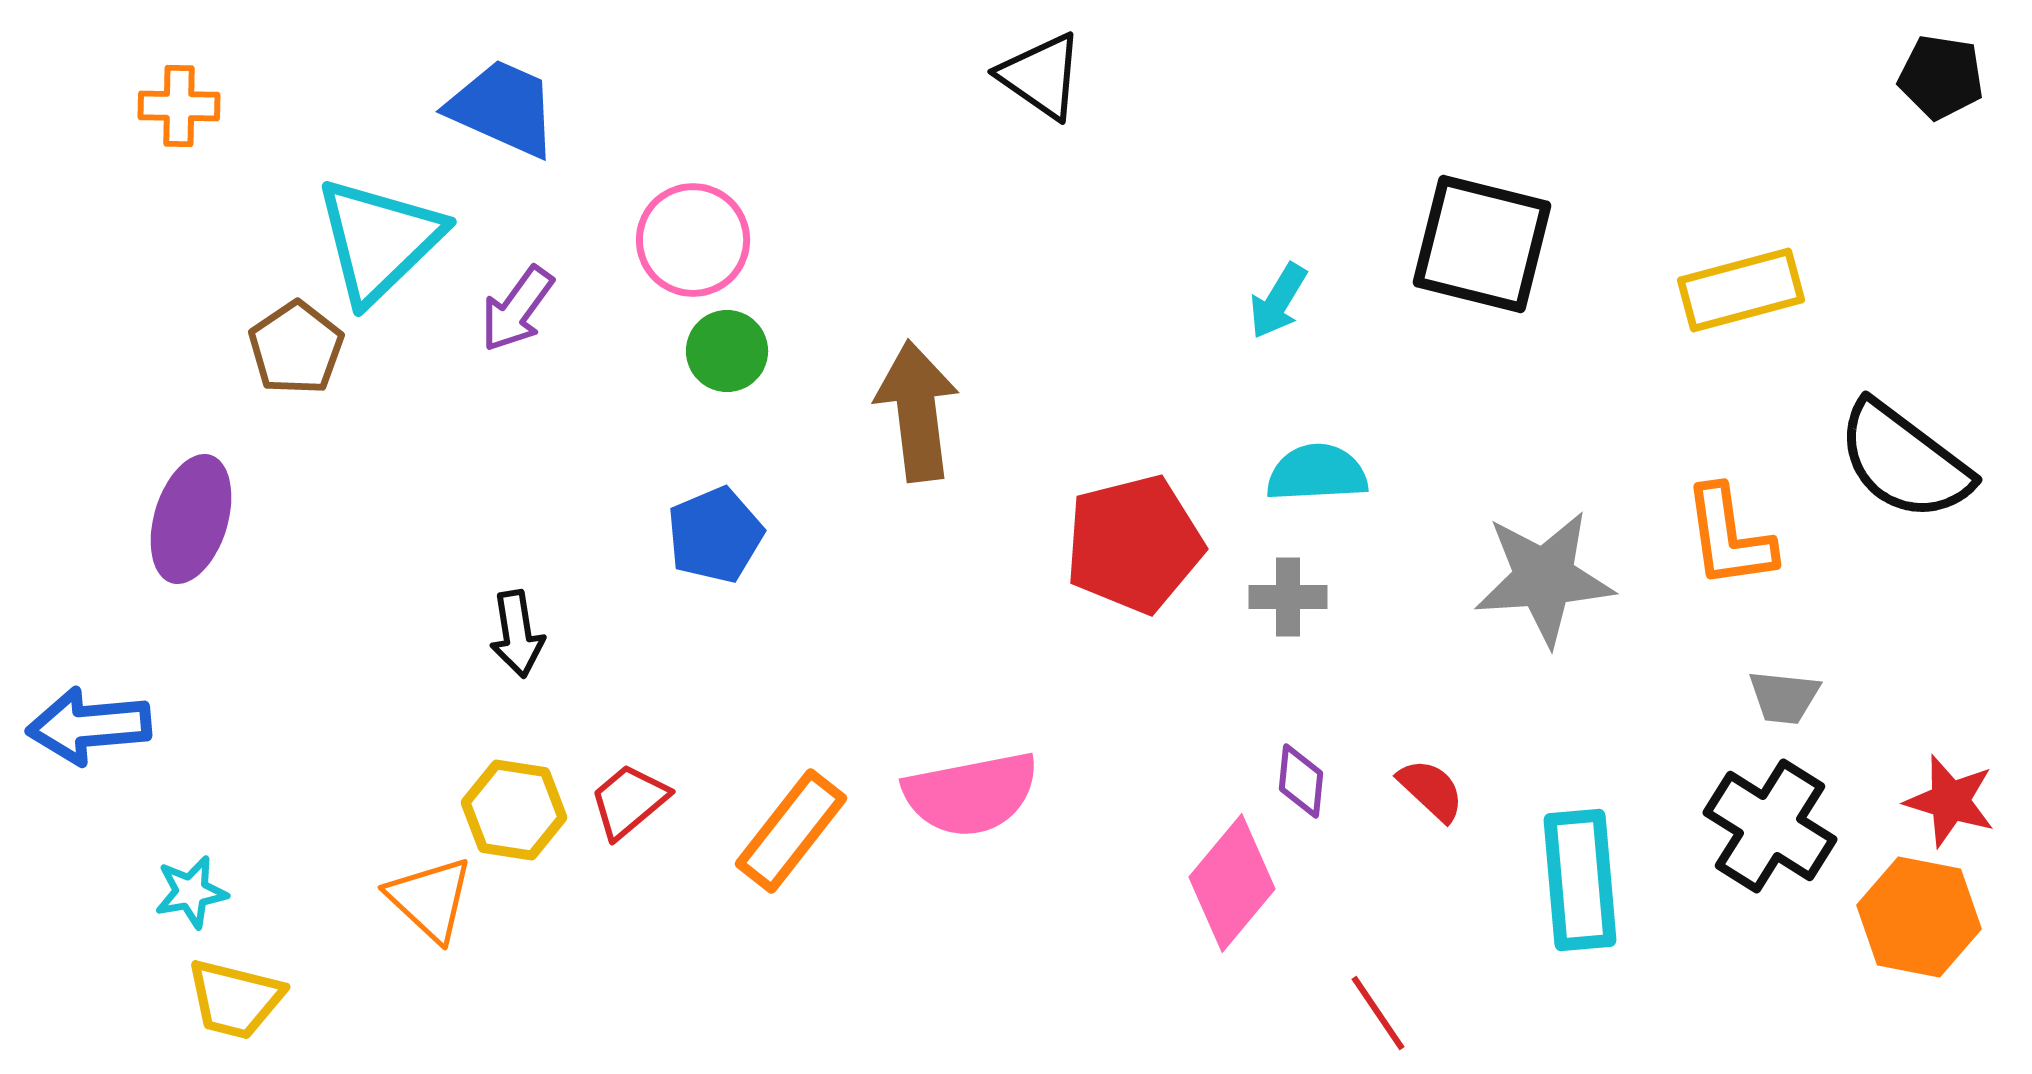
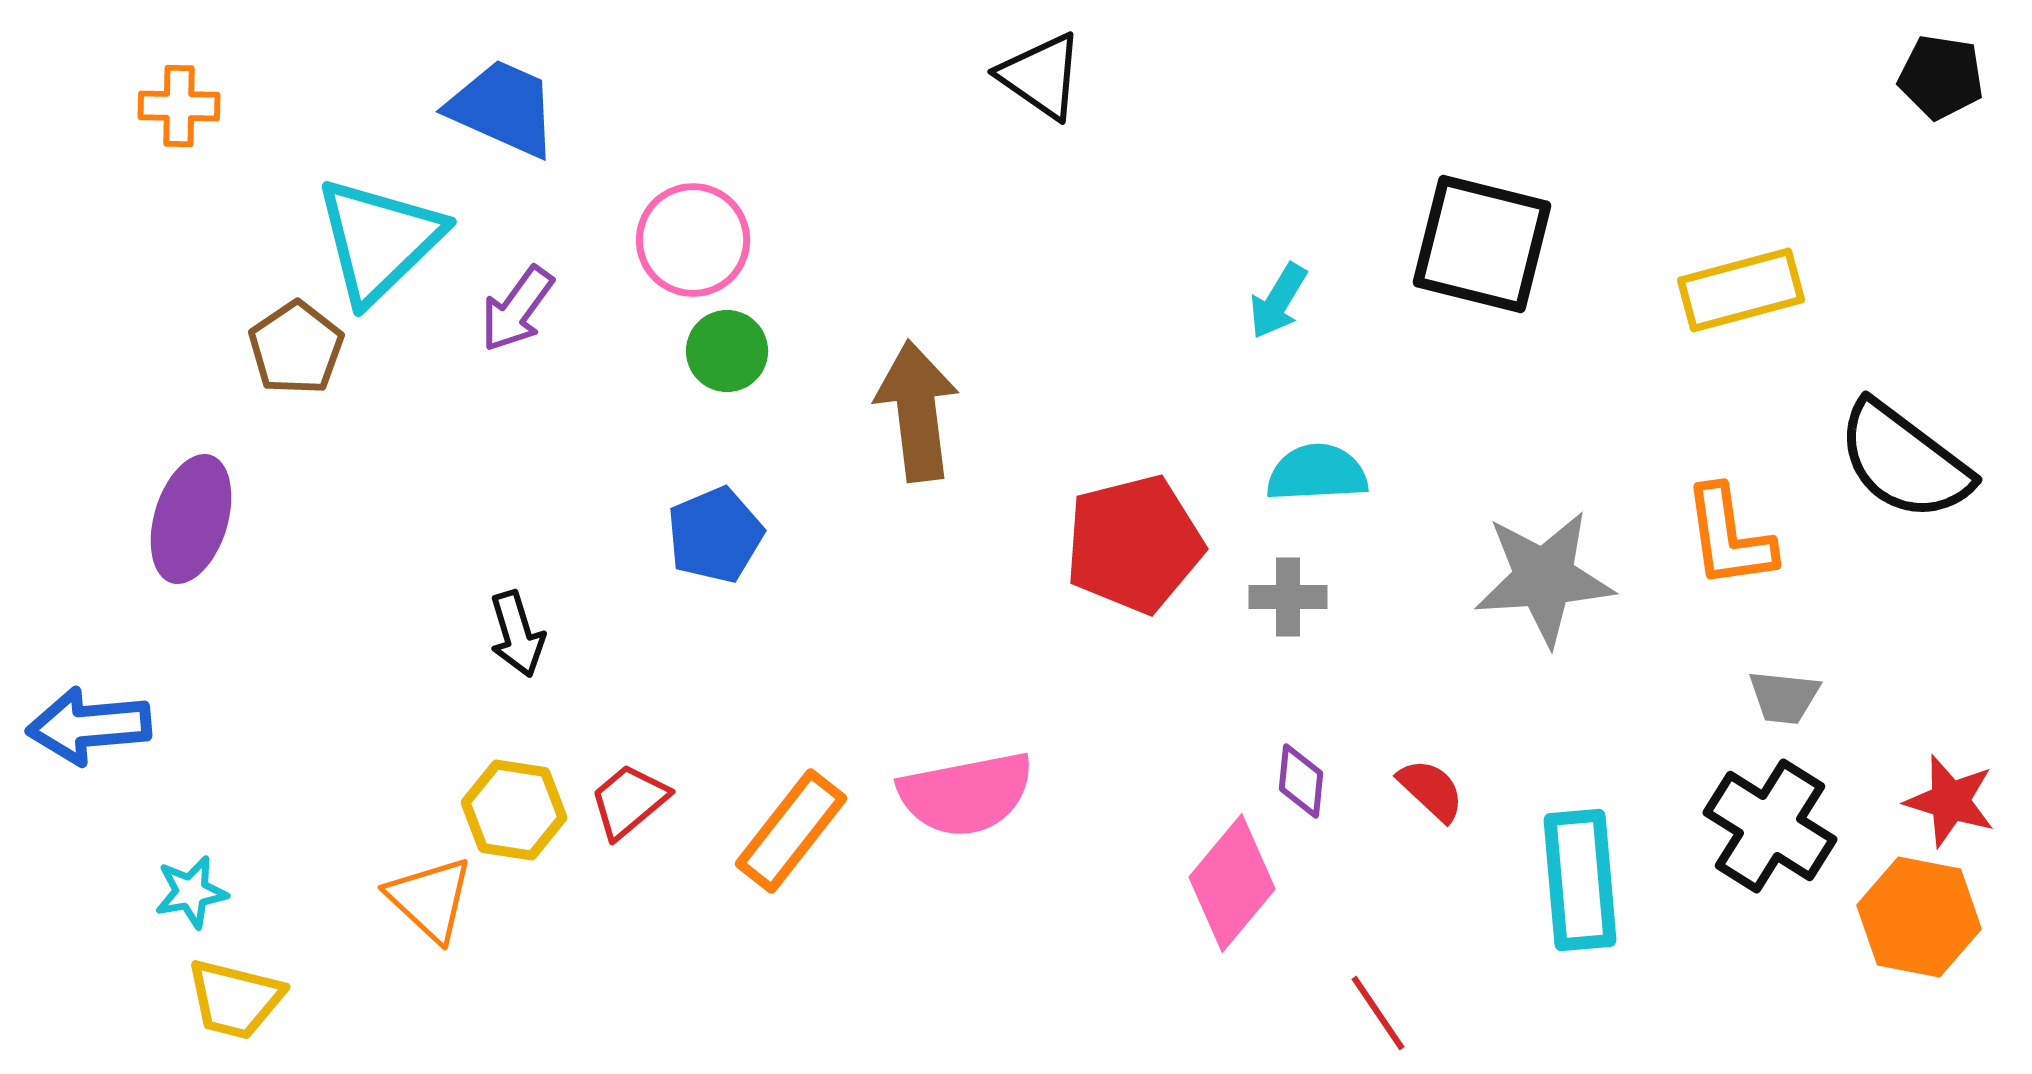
black arrow: rotated 8 degrees counterclockwise
pink semicircle: moved 5 px left
